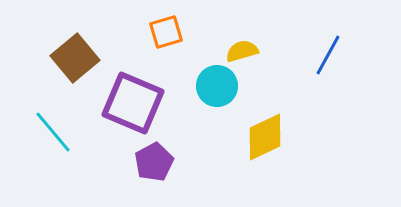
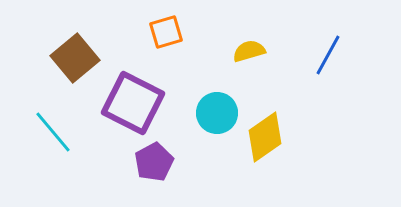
yellow semicircle: moved 7 px right
cyan circle: moved 27 px down
purple square: rotated 4 degrees clockwise
yellow diamond: rotated 9 degrees counterclockwise
